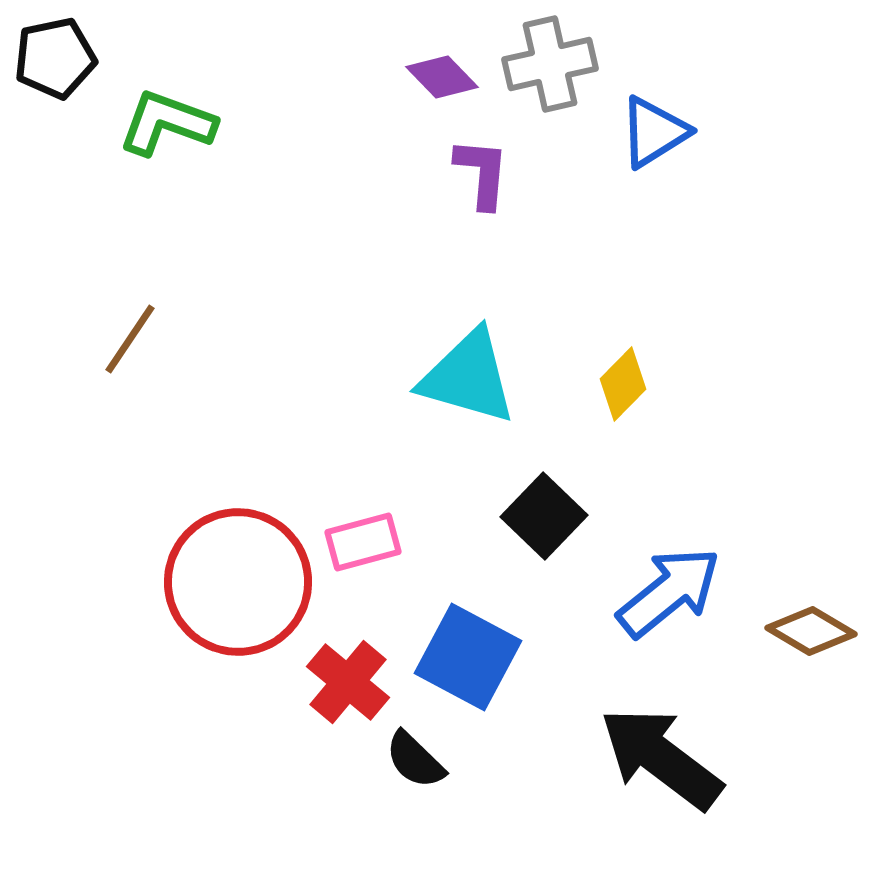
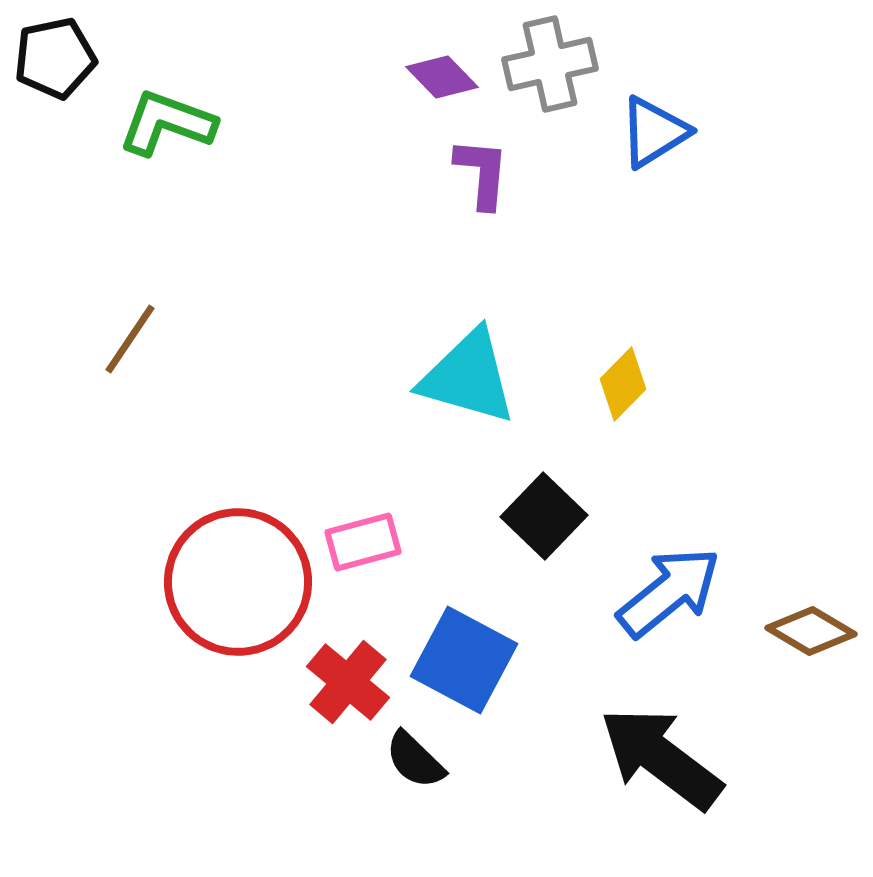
blue square: moved 4 px left, 3 px down
